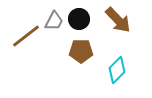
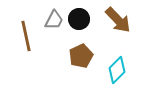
gray trapezoid: moved 1 px up
brown line: rotated 64 degrees counterclockwise
brown pentagon: moved 5 px down; rotated 25 degrees counterclockwise
